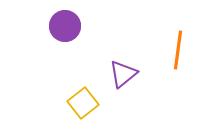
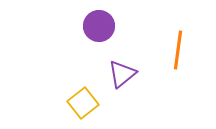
purple circle: moved 34 px right
purple triangle: moved 1 px left
